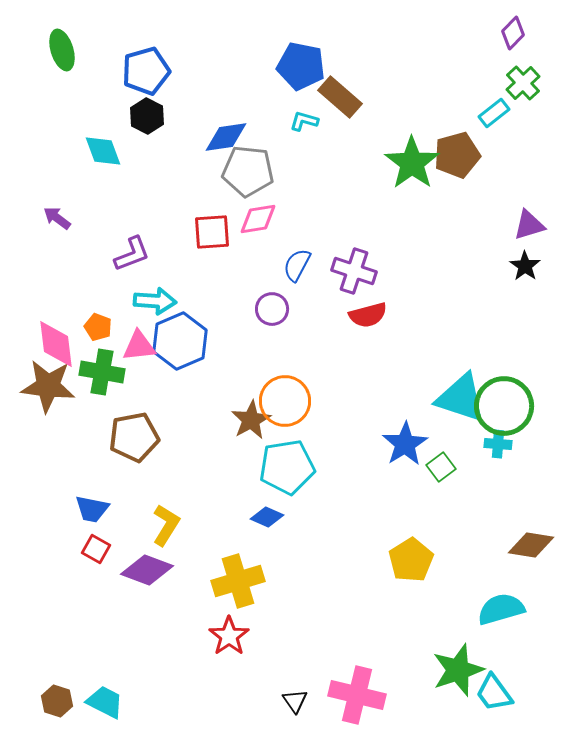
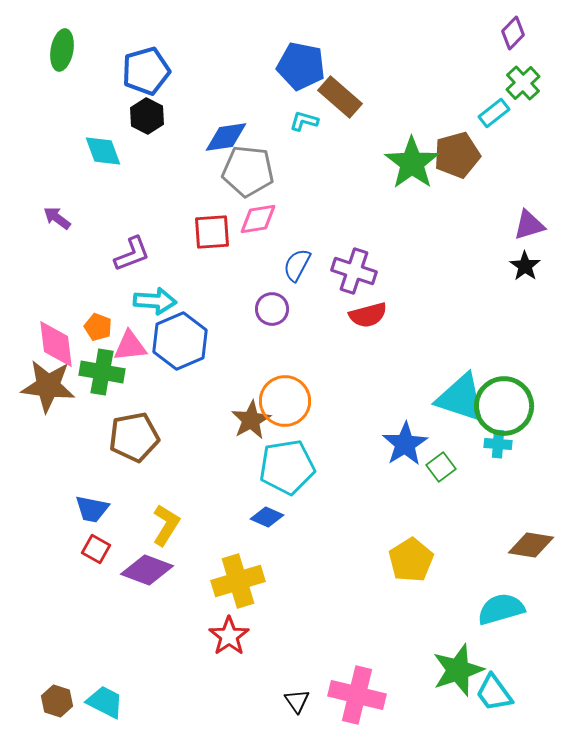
green ellipse at (62, 50): rotated 27 degrees clockwise
pink triangle at (139, 346): moved 9 px left
black triangle at (295, 701): moved 2 px right
